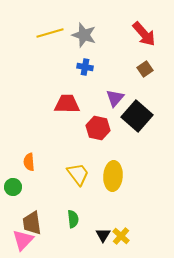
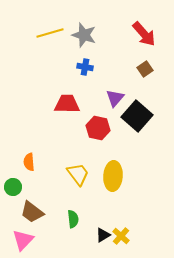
brown trapezoid: moved 11 px up; rotated 45 degrees counterclockwise
black triangle: rotated 28 degrees clockwise
